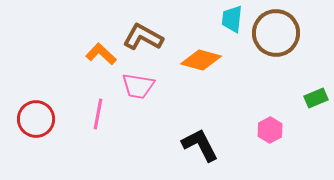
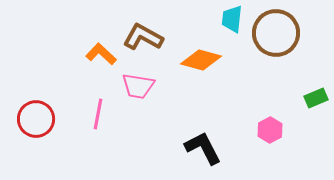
black L-shape: moved 3 px right, 3 px down
